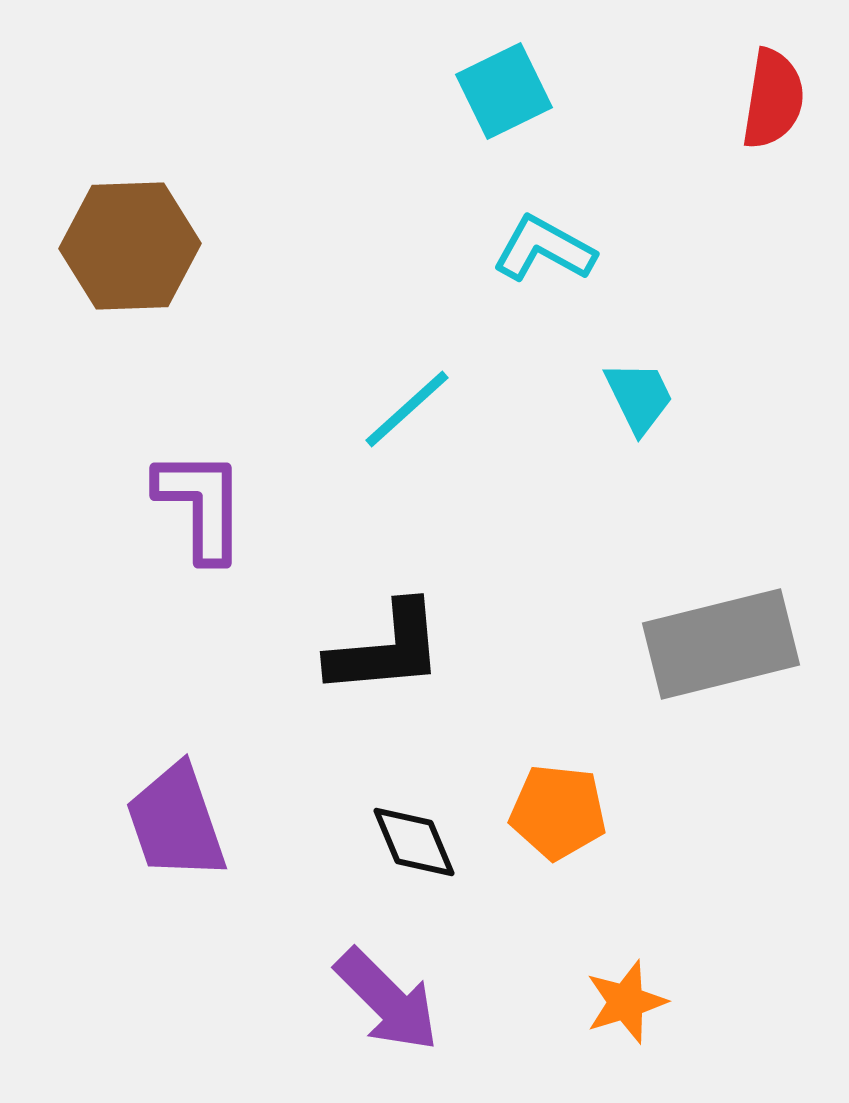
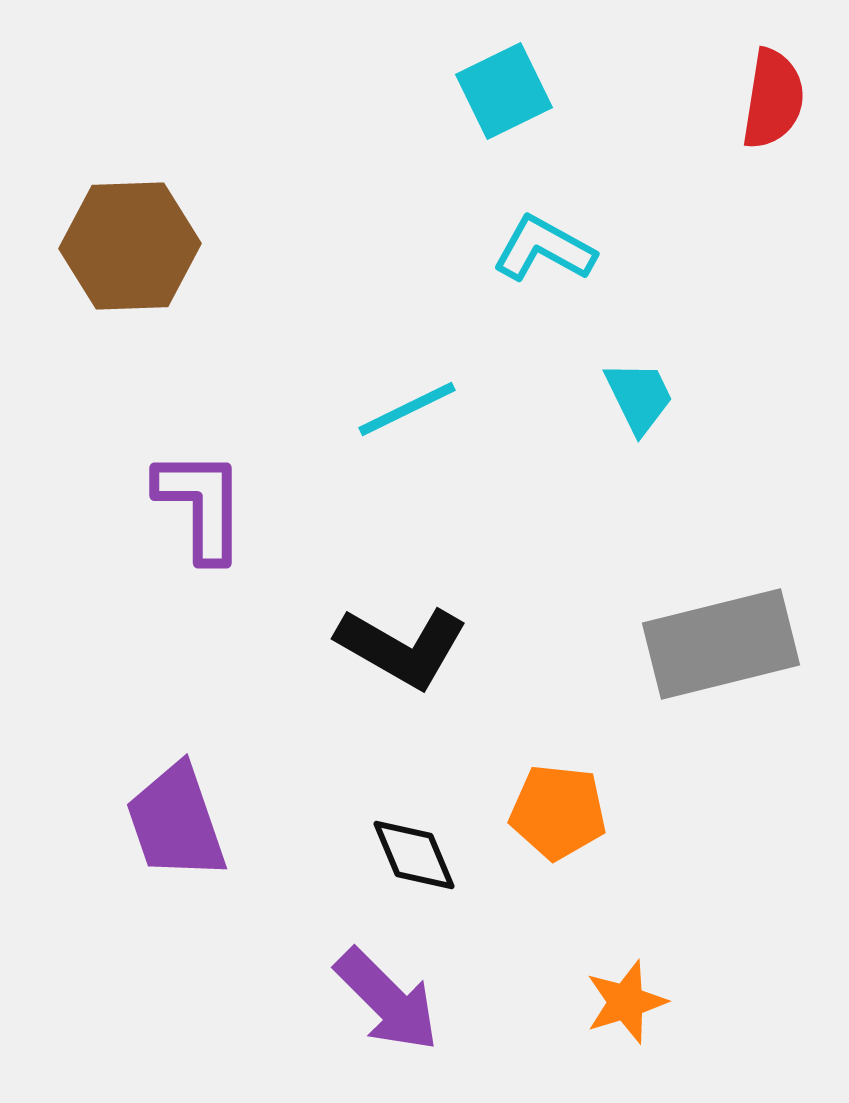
cyan line: rotated 16 degrees clockwise
black L-shape: moved 16 px right, 2 px up; rotated 35 degrees clockwise
black diamond: moved 13 px down
